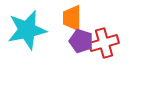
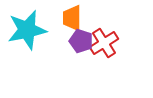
red cross: rotated 16 degrees counterclockwise
